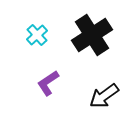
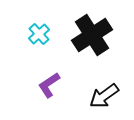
cyan cross: moved 2 px right, 1 px up
purple L-shape: moved 1 px right, 2 px down
